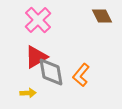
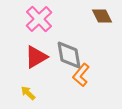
pink cross: moved 1 px right, 1 px up
gray diamond: moved 18 px right, 17 px up
yellow arrow: rotated 133 degrees counterclockwise
